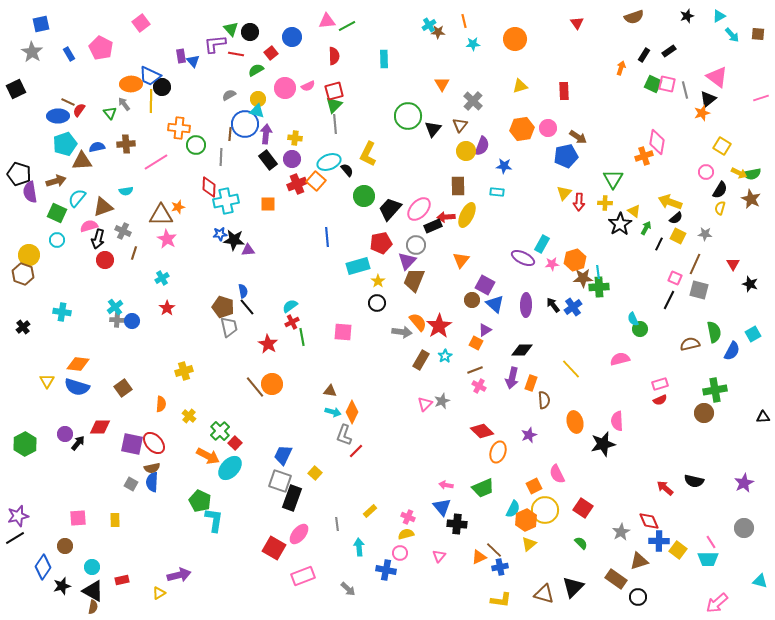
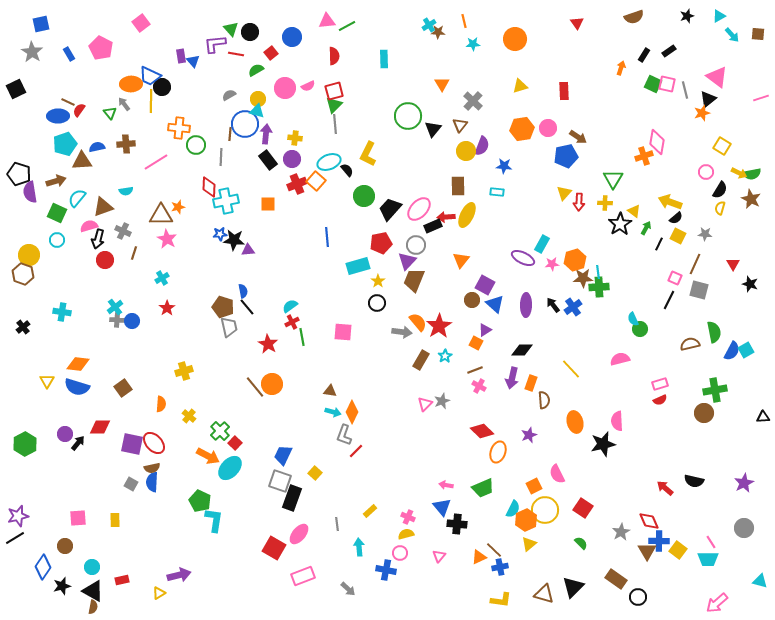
cyan square at (753, 334): moved 7 px left, 16 px down
brown triangle at (639, 561): moved 8 px right, 10 px up; rotated 42 degrees counterclockwise
